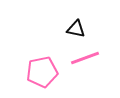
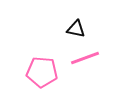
pink pentagon: rotated 16 degrees clockwise
